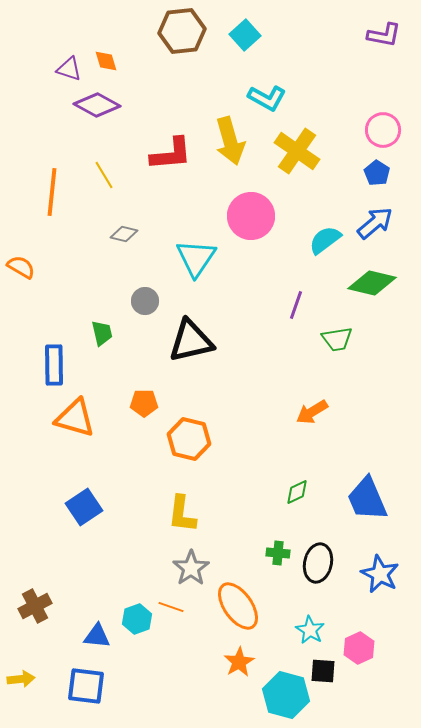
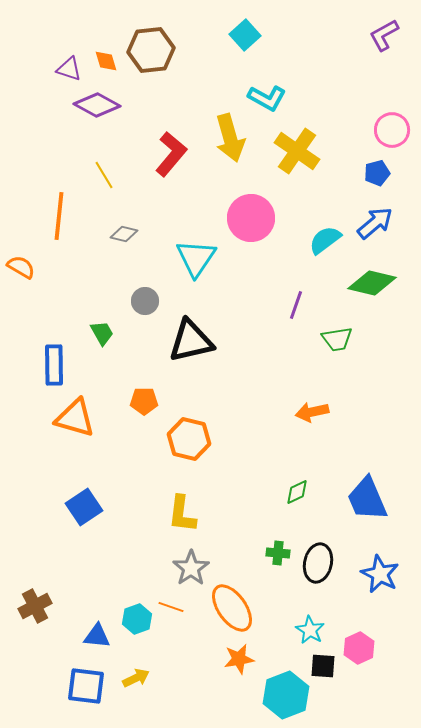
brown hexagon at (182, 31): moved 31 px left, 19 px down
purple L-shape at (384, 35): rotated 140 degrees clockwise
pink circle at (383, 130): moved 9 px right
yellow arrow at (230, 141): moved 3 px up
red L-shape at (171, 154): rotated 45 degrees counterclockwise
blue pentagon at (377, 173): rotated 25 degrees clockwise
orange line at (52, 192): moved 7 px right, 24 px down
pink circle at (251, 216): moved 2 px down
green trapezoid at (102, 333): rotated 16 degrees counterclockwise
orange pentagon at (144, 403): moved 2 px up
orange arrow at (312, 412): rotated 20 degrees clockwise
orange ellipse at (238, 606): moved 6 px left, 2 px down
orange star at (239, 662): moved 3 px up; rotated 20 degrees clockwise
black square at (323, 671): moved 5 px up
yellow arrow at (21, 679): moved 115 px right, 1 px up; rotated 20 degrees counterclockwise
cyan hexagon at (286, 695): rotated 24 degrees clockwise
